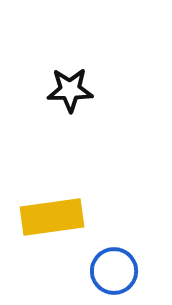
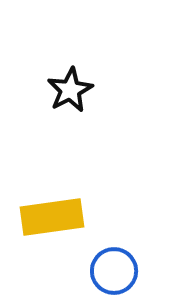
black star: rotated 27 degrees counterclockwise
